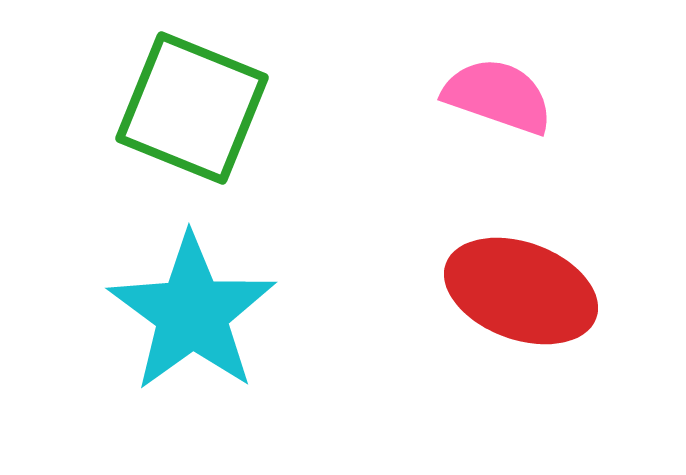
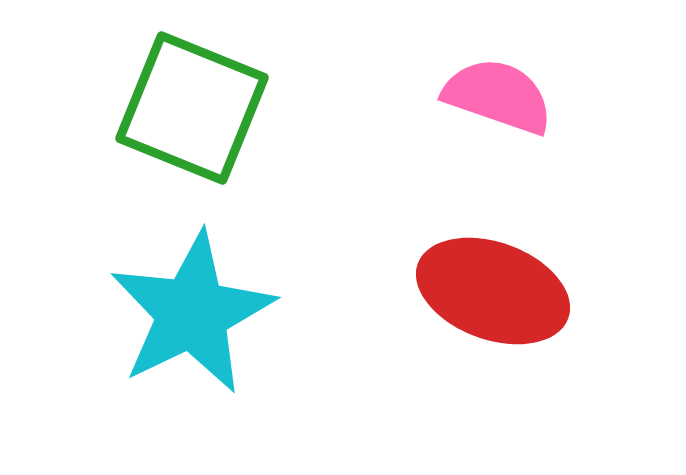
red ellipse: moved 28 px left
cyan star: rotated 10 degrees clockwise
